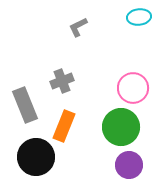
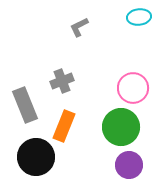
gray L-shape: moved 1 px right
